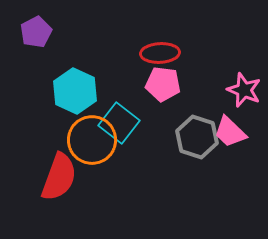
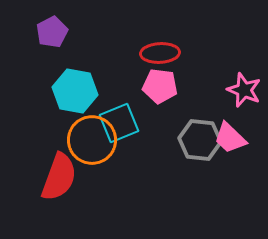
purple pentagon: moved 16 px right
pink pentagon: moved 3 px left, 2 px down
cyan hexagon: rotated 15 degrees counterclockwise
cyan square: rotated 30 degrees clockwise
pink trapezoid: moved 6 px down
gray hexagon: moved 3 px right, 3 px down; rotated 12 degrees counterclockwise
